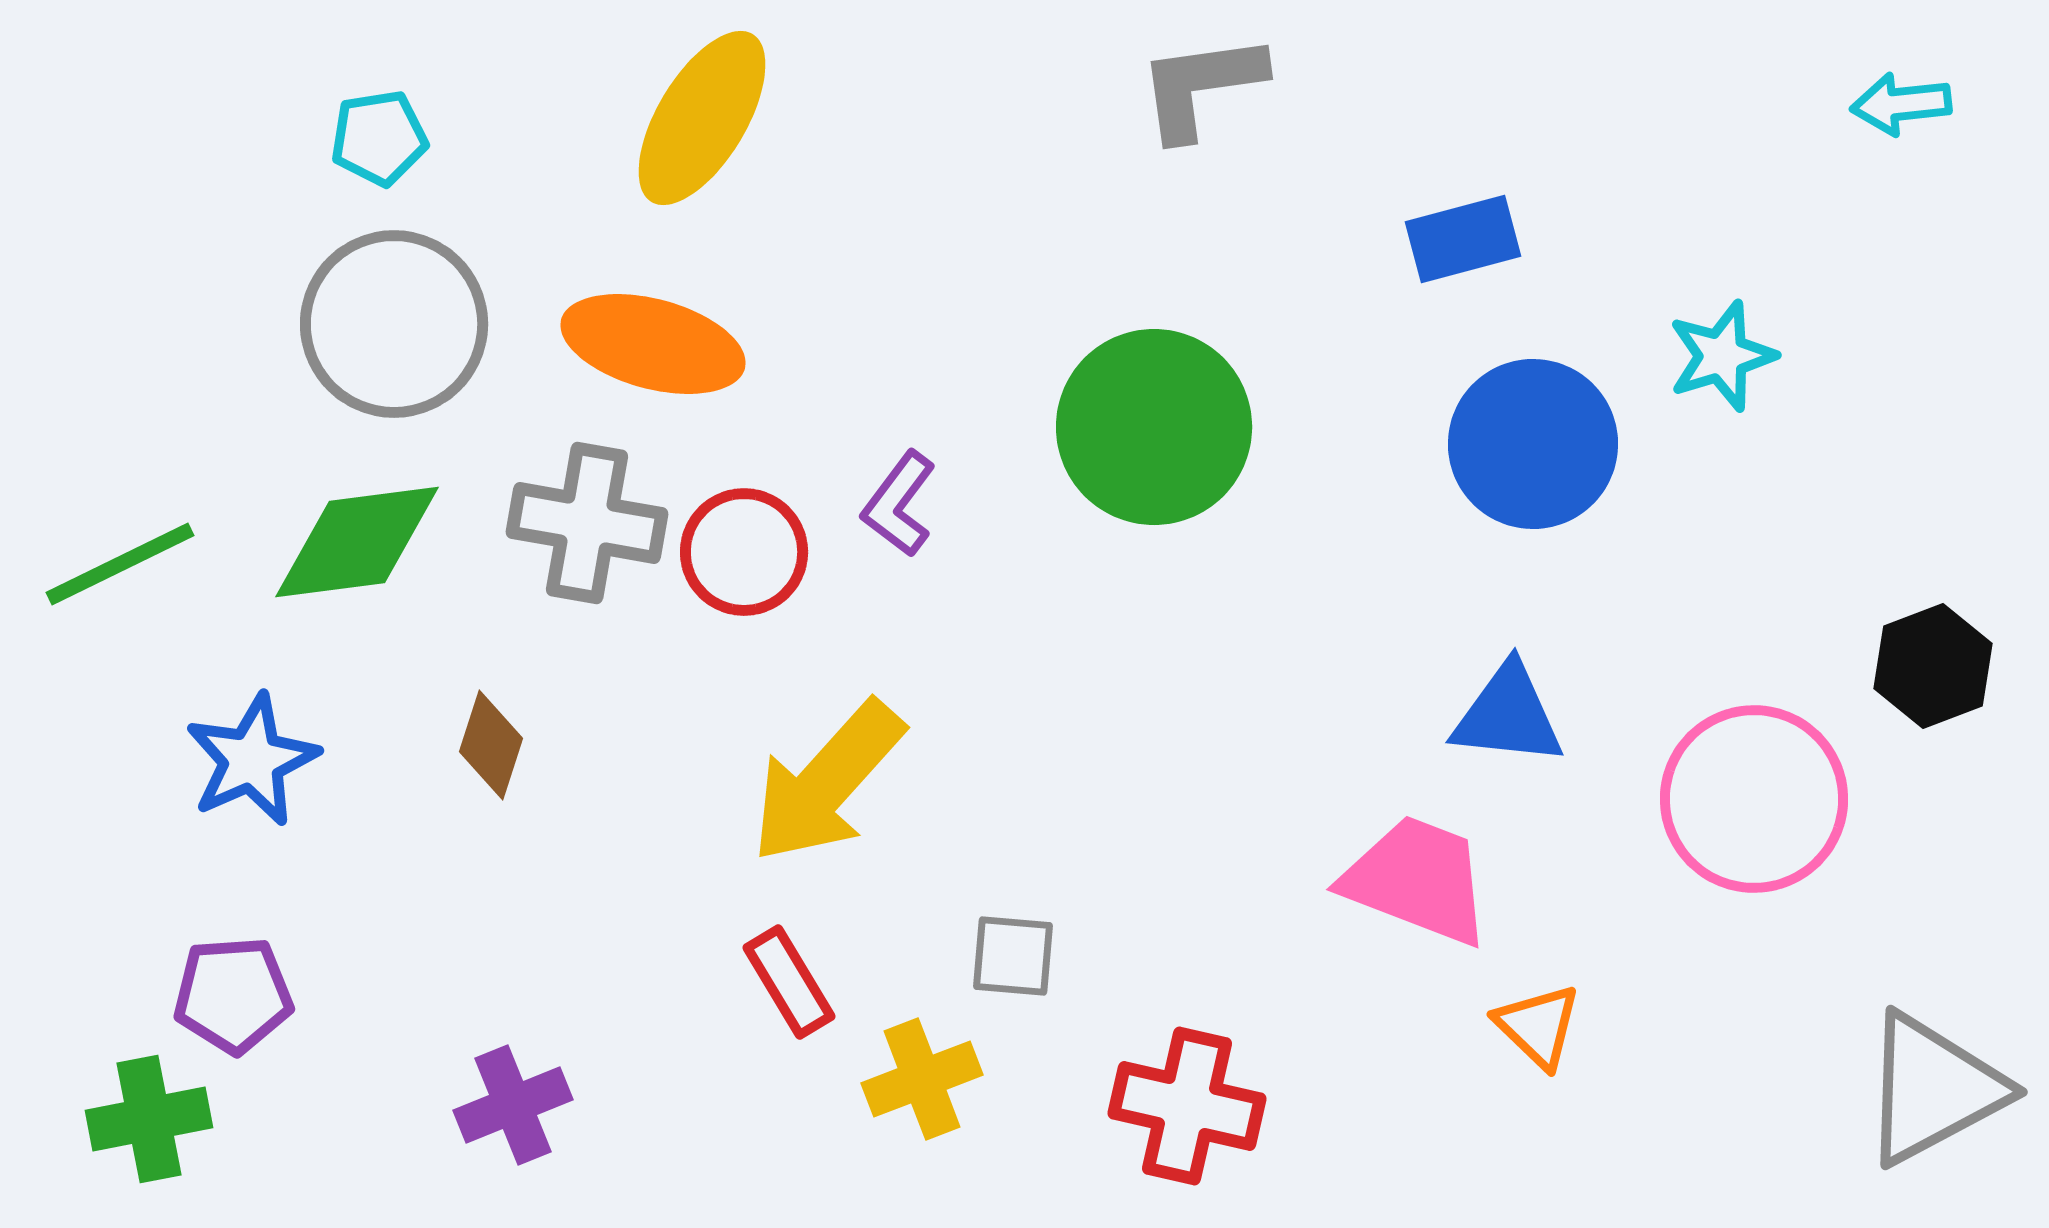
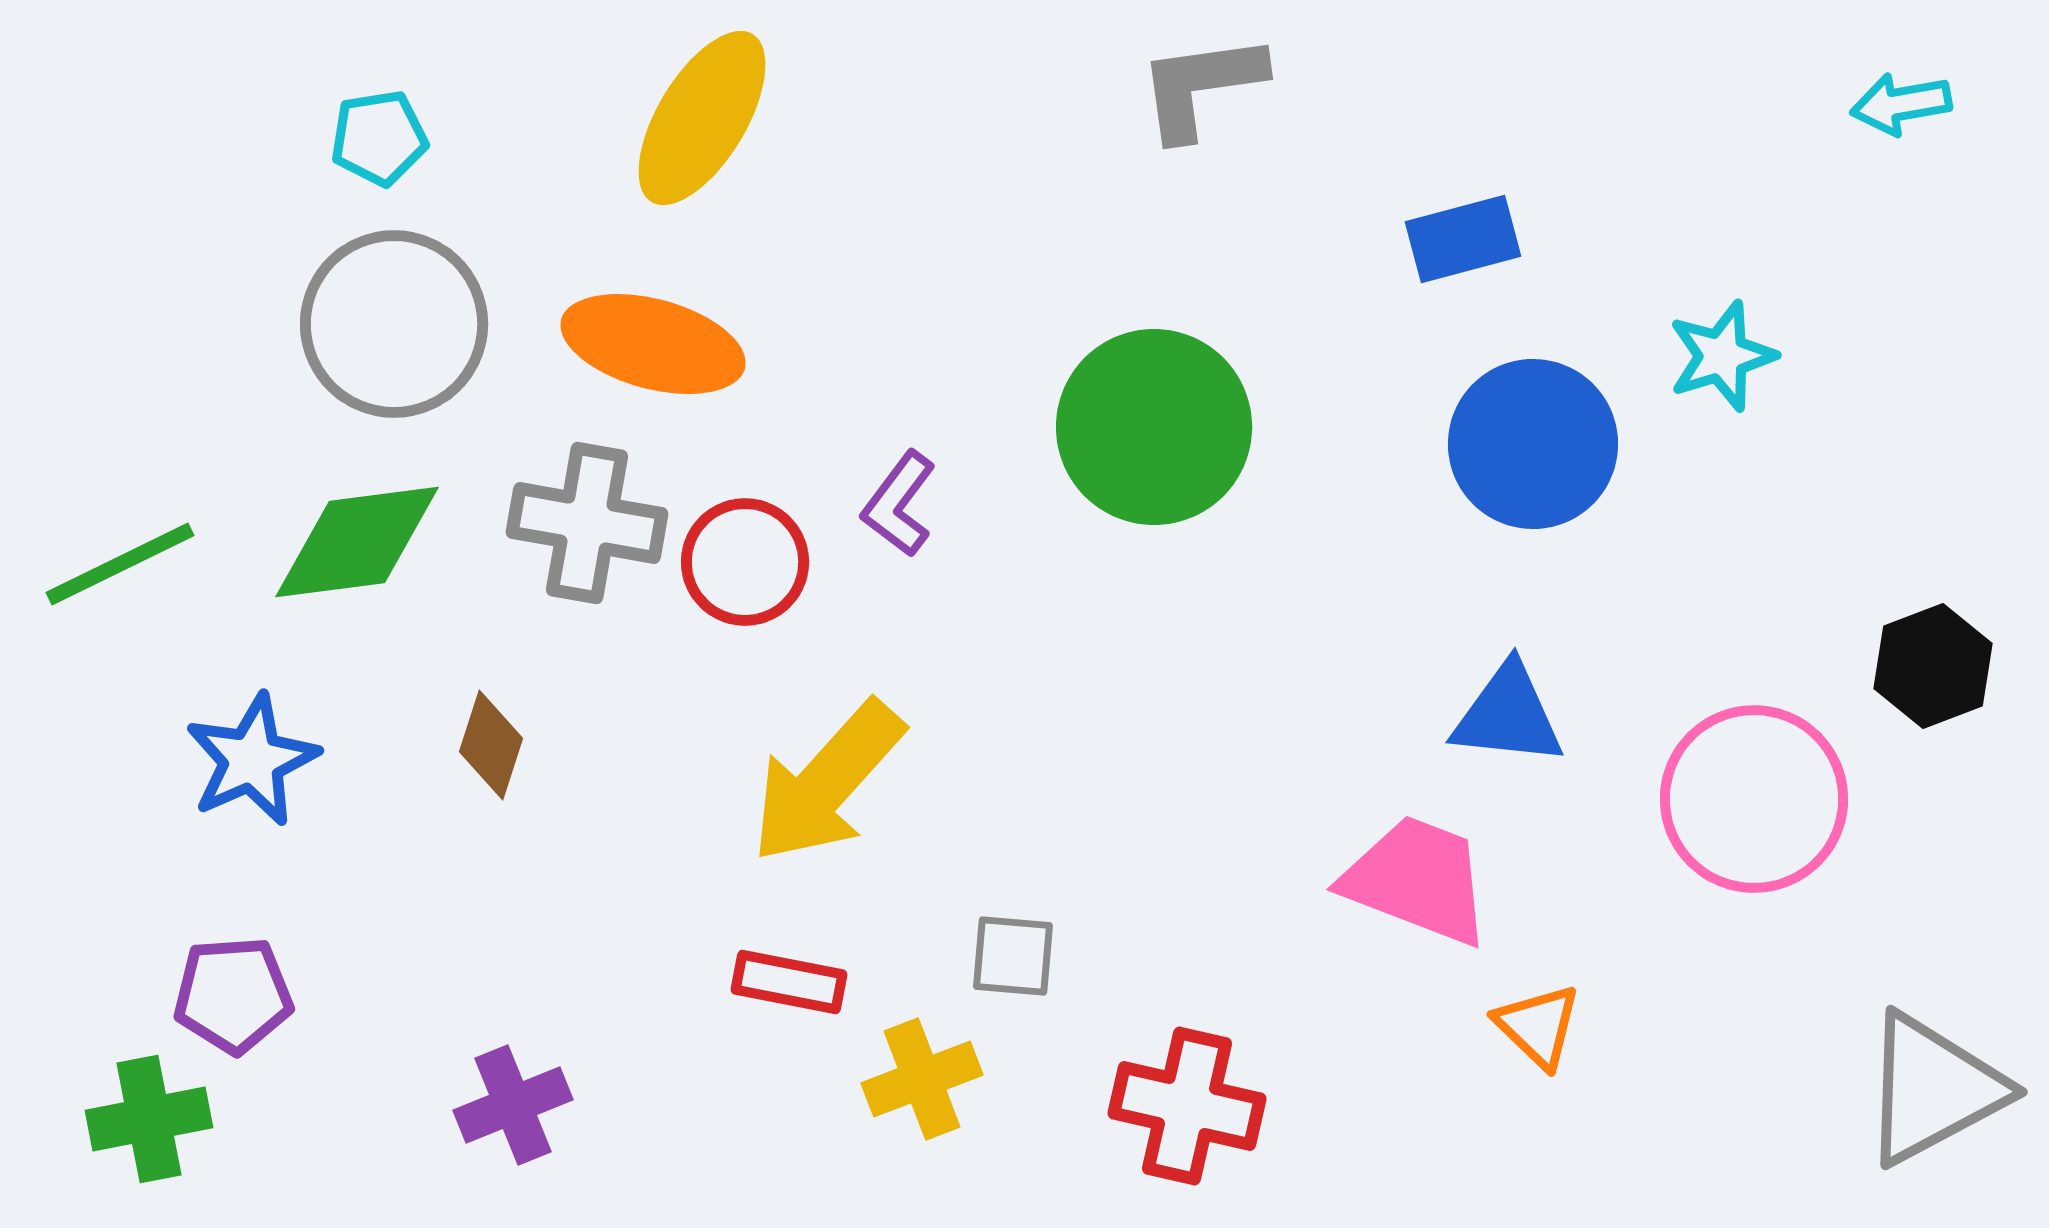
cyan arrow: rotated 4 degrees counterclockwise
red circle: moved 1 px right, 10 px down
red rectangle: rotated 48 degrees counterclockwise
